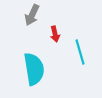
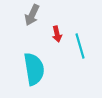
red arrow: moved 2 px right
cyan line: moved 6 px up
